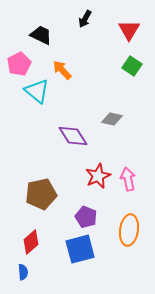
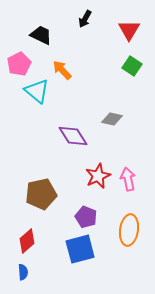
red diamond: moved 4 px left, 1 px up
